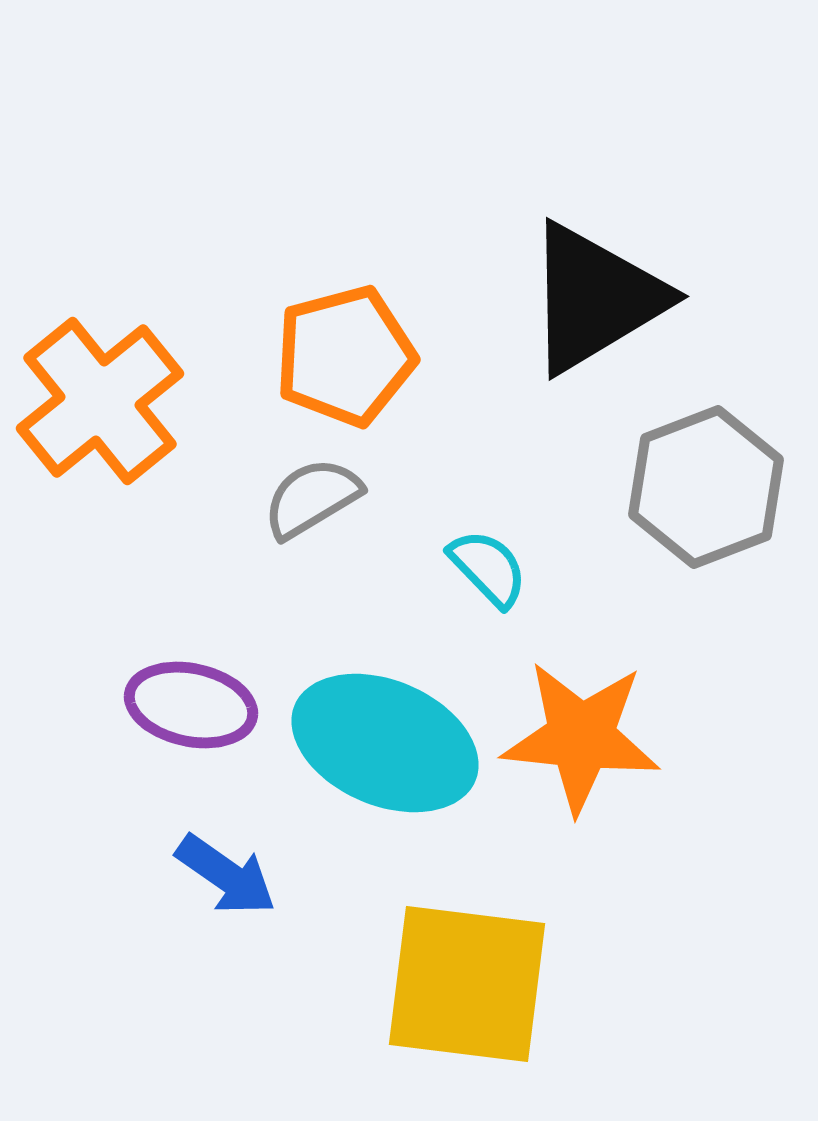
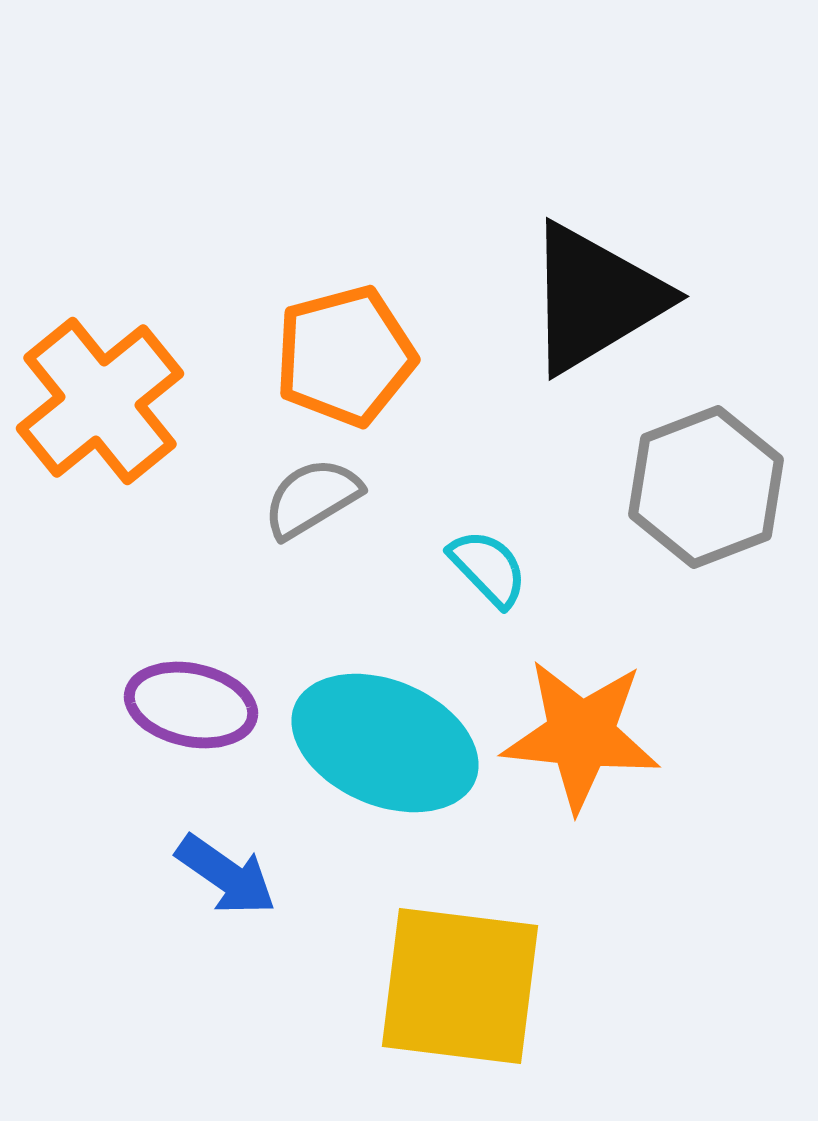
orange star: moved 2 px up
yellow square: moved 7 px left, 2 px down
